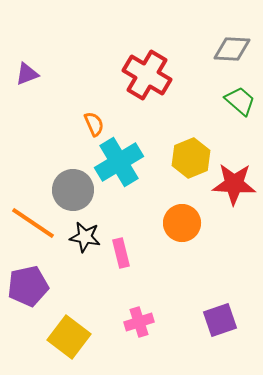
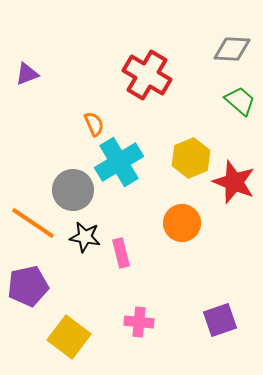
red star: moved 2 px up; rotated 18 degrees clockwise
pink cross: rotated 24 degrees clockwise
